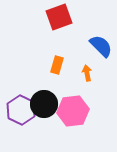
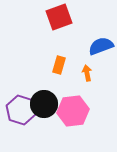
blue semicircle: rotated 65 degrees counterclockwise
orange rectangle: moved 2 px right
purple hexagon: rotated 8 degrees counterclockwise
